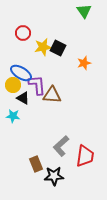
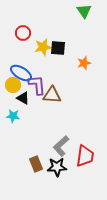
black square: rotated 21 degrees counterclockwise
black star: moved 3 px right, 9 px up
